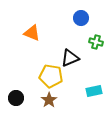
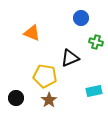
yellow pentagon: moved 6 px left
